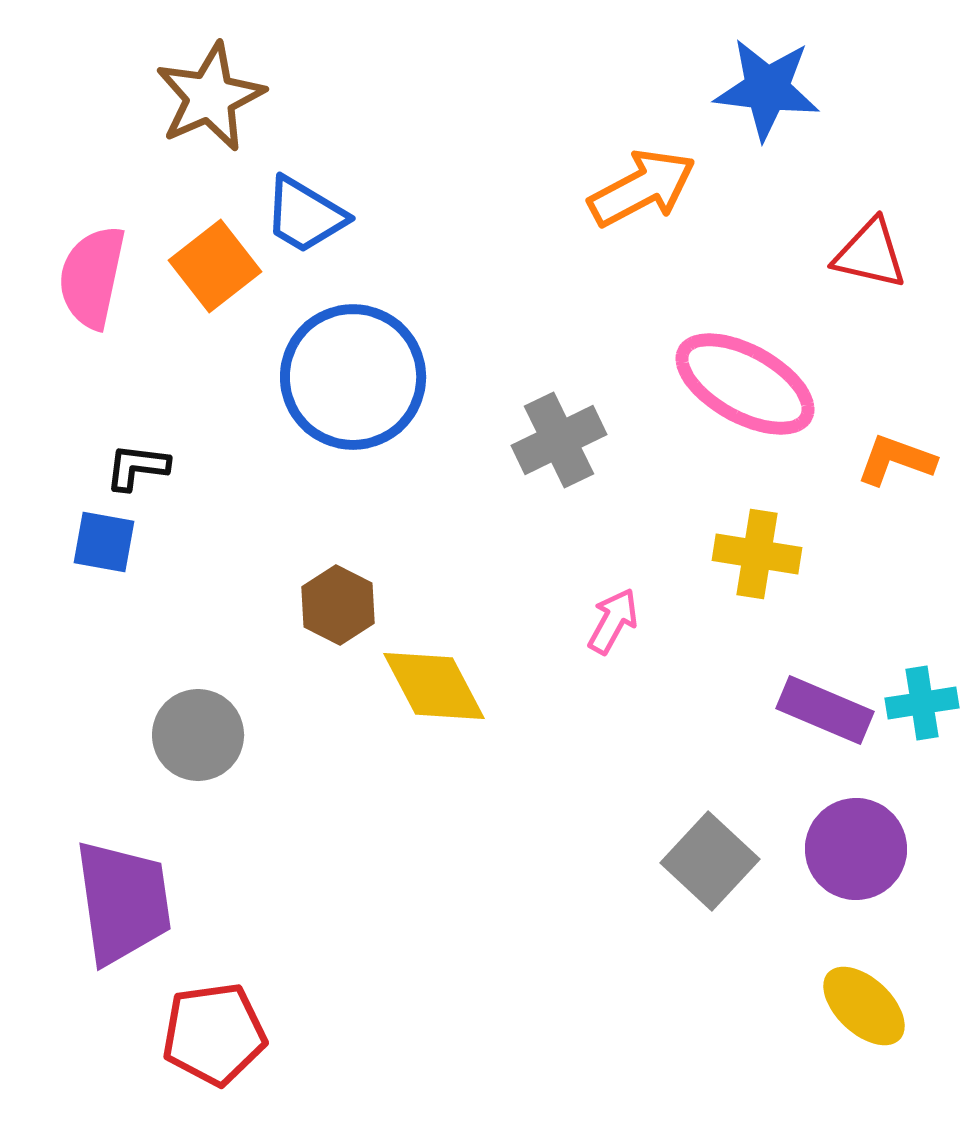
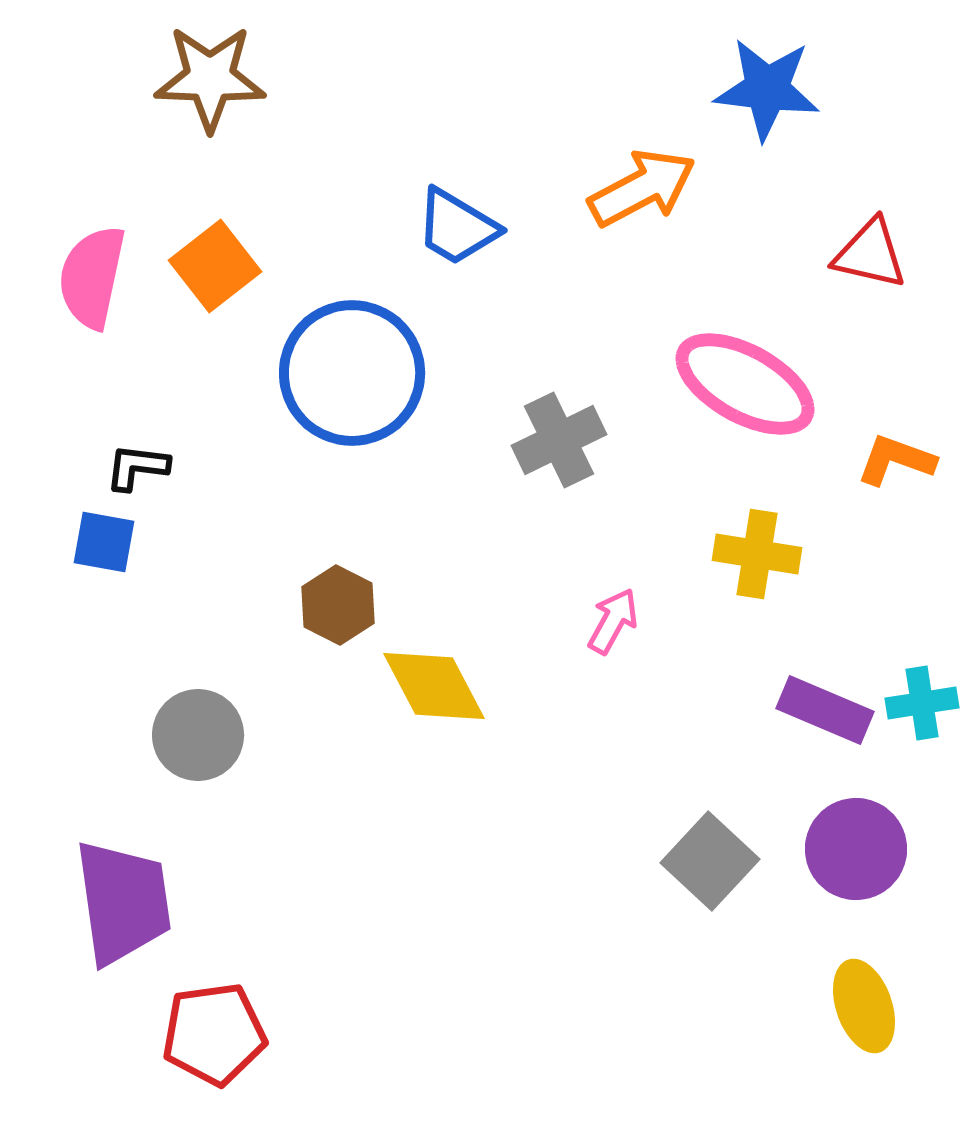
brown star: moved 19 px up; rotated 26 degrees clockwise
blue trapezoid: moved 152 px right, 12 px down
blue circle: moved 1 px left, 4 px up
yellow ellipse: rotated 28 degrees clockwise
